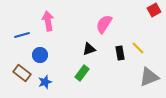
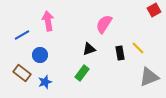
blue line: rotated 14 degrees counterclockwise
